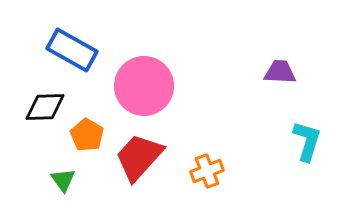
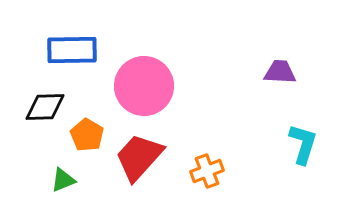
blue rectangle: rotated 30 degrees counterclockwise
cyan L-shape: moved 4 px left, 3 px down
green triangle: rotated 44 degrees clockwise
